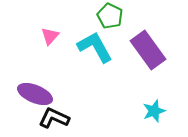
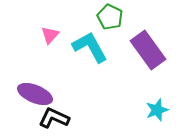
green pentagon: moved 1 px down
pink triangle: moved 1 px up
cyan L-shape: moved 5 px left
cyan star: moved 3 px right, 1 px up
